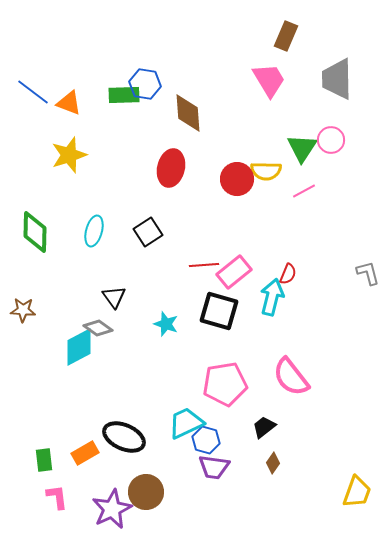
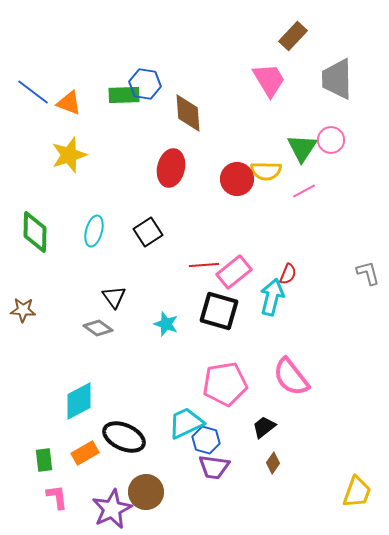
brown rectangle at (286, 36): moved 7 px right; rotated 20 degrees clockwise
cyan diamond at (79, 347): moved 54 px down
